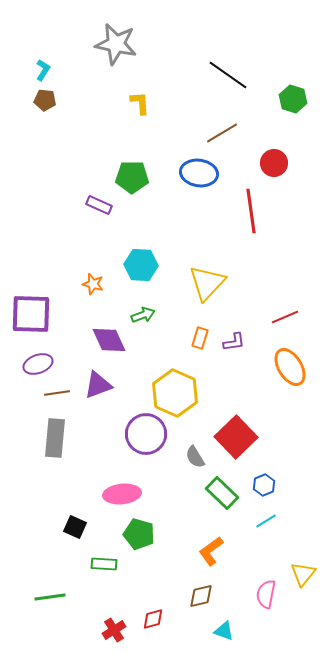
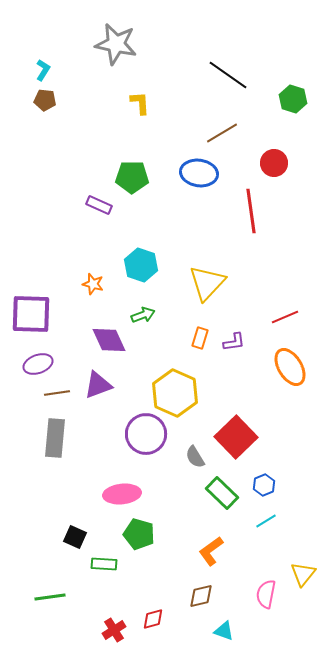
cyan hexagon at (141, 265): rotated 16 degrees clockwise
black square at (75, 527): moved 10 px down
